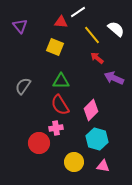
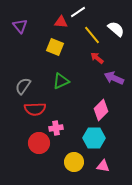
green triangle: rotated 24 degrees counterclockwise
red semicircle: moved 25 px left, 4 px down; rotated 60 degrees counterclockwise
pink diamond: moved 10 px right
cyan hexagon: moved 3 px left, 1 px up; rotated 15 degrees counterclockwise
